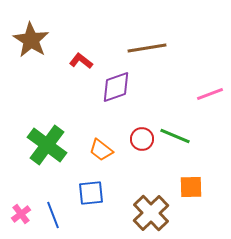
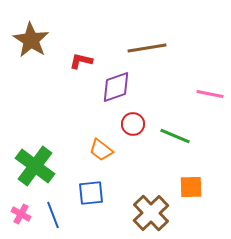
red L-shape: rotated 25 degrees counterclockwise
pink line: rotated 32 degrees clockwise
red circle: moved 9 px left, 15 px up
green cross: moved 12 px left, 21 px down
pink cross: rotated 24 degrees counterclockwise
